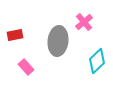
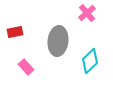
pink cross: moved 3 px right, 9 px up
red rectangle: moved 3 px up
cyan diamond: moved 7 px left
